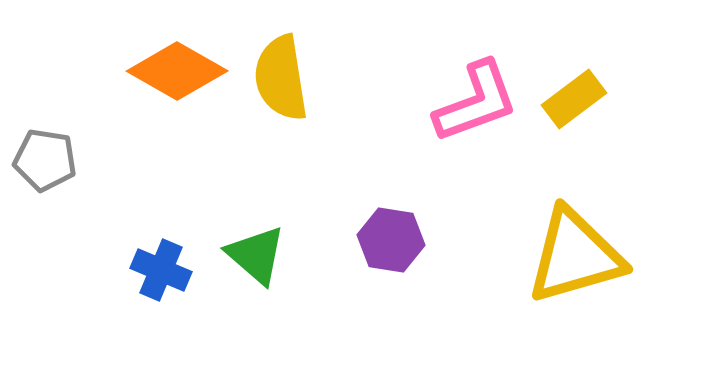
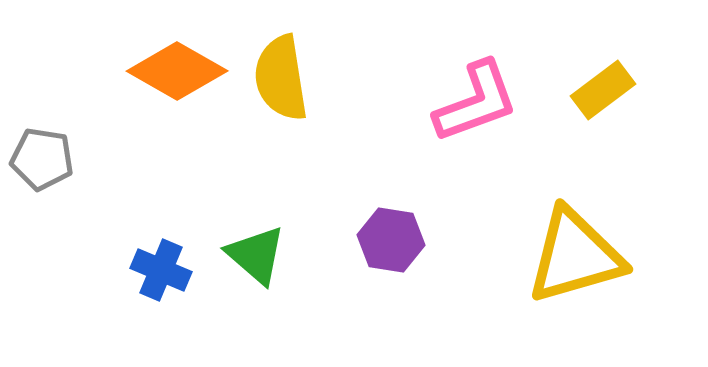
yellow rectangle: moved 29 px right, 9 px up
gray pentagon: moved 3 px left, 1 px up
